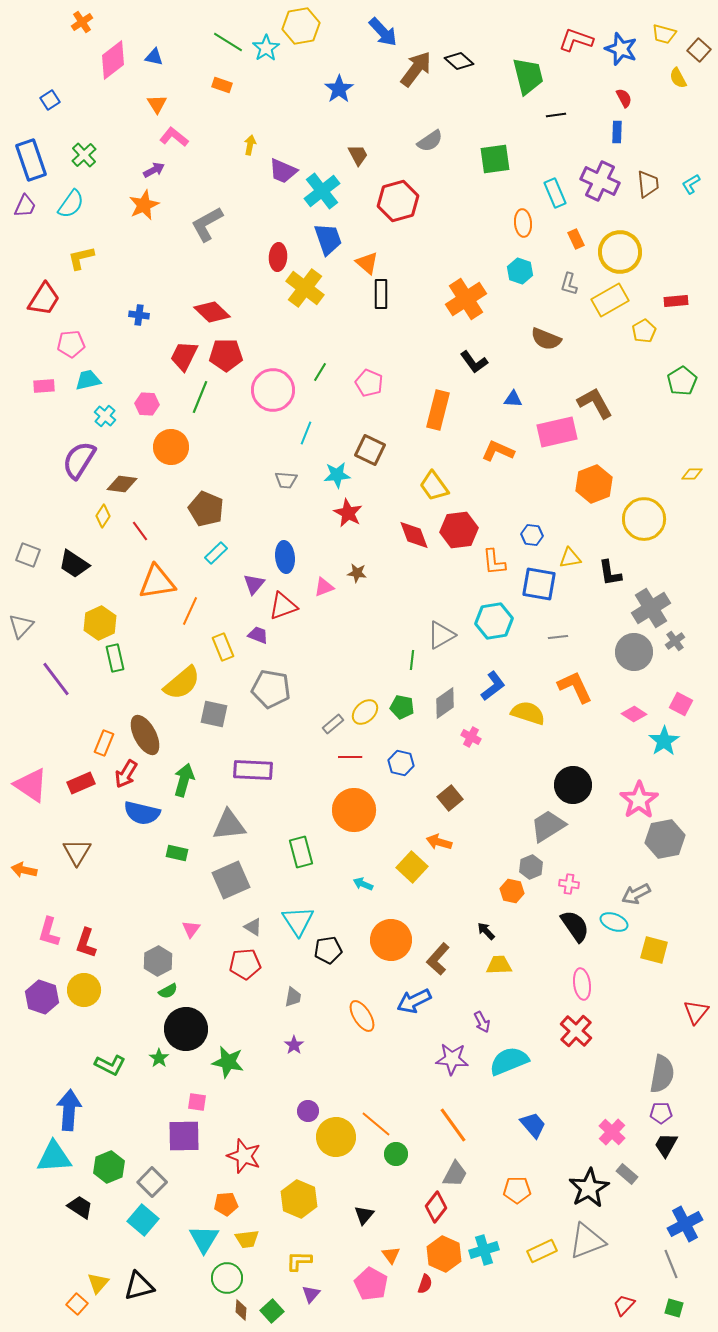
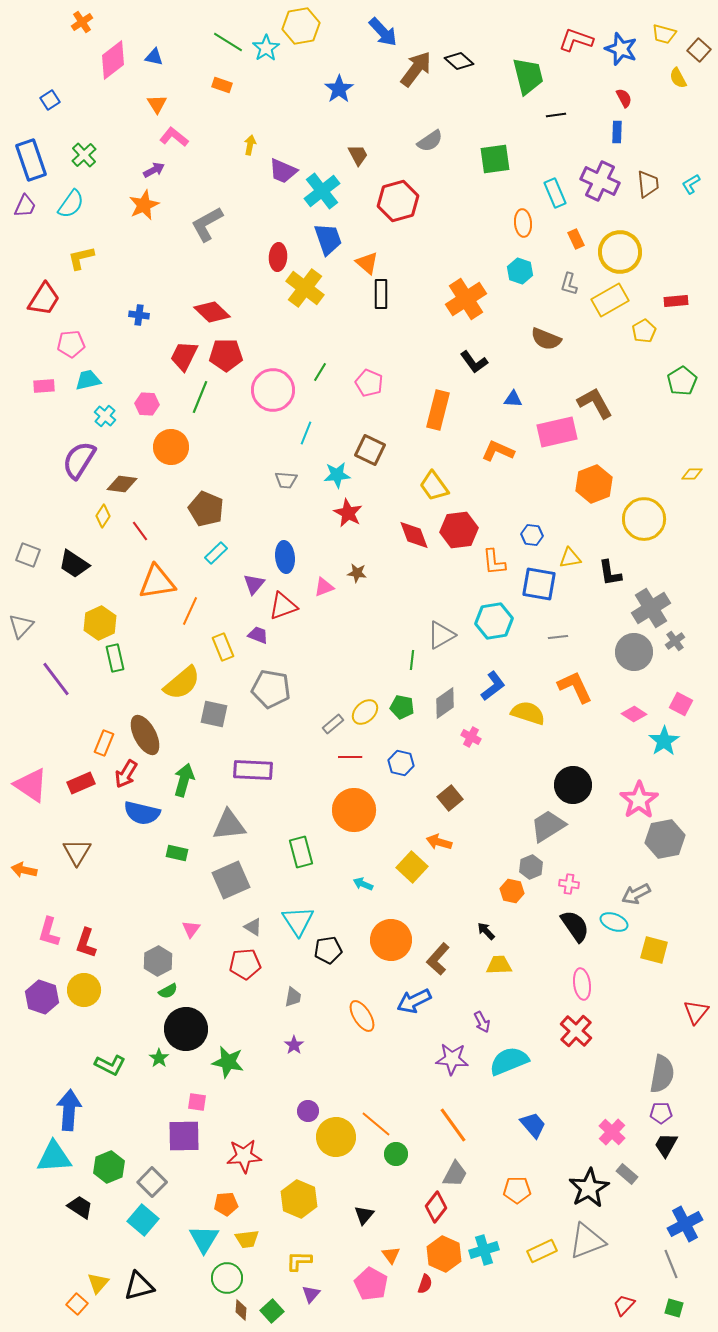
red star at (244, 1156): rotated 24 degrees counterclockwise
